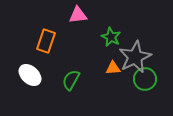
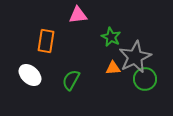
orange rectangle: rotated 10 degrees counterclockwise
